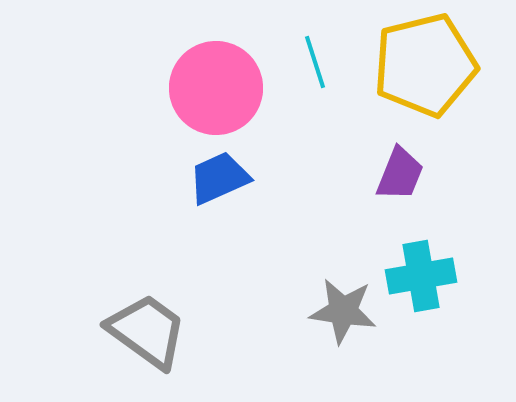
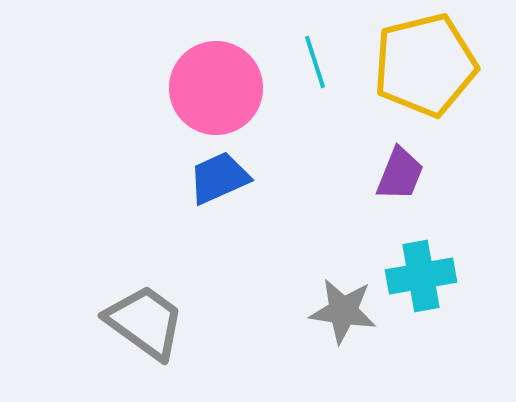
gray trapezoid: moved 2 px left, 9 px up
